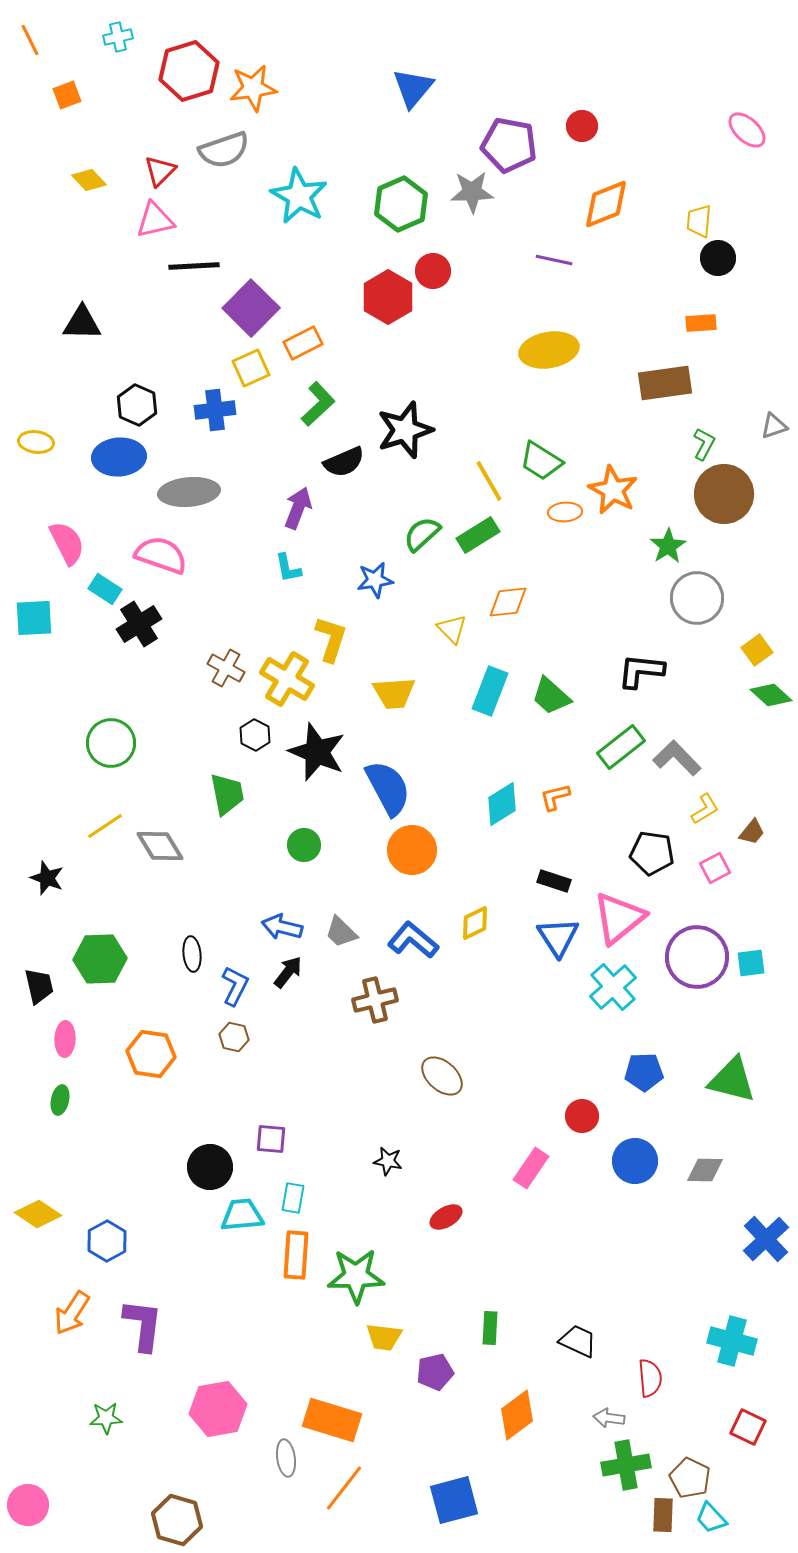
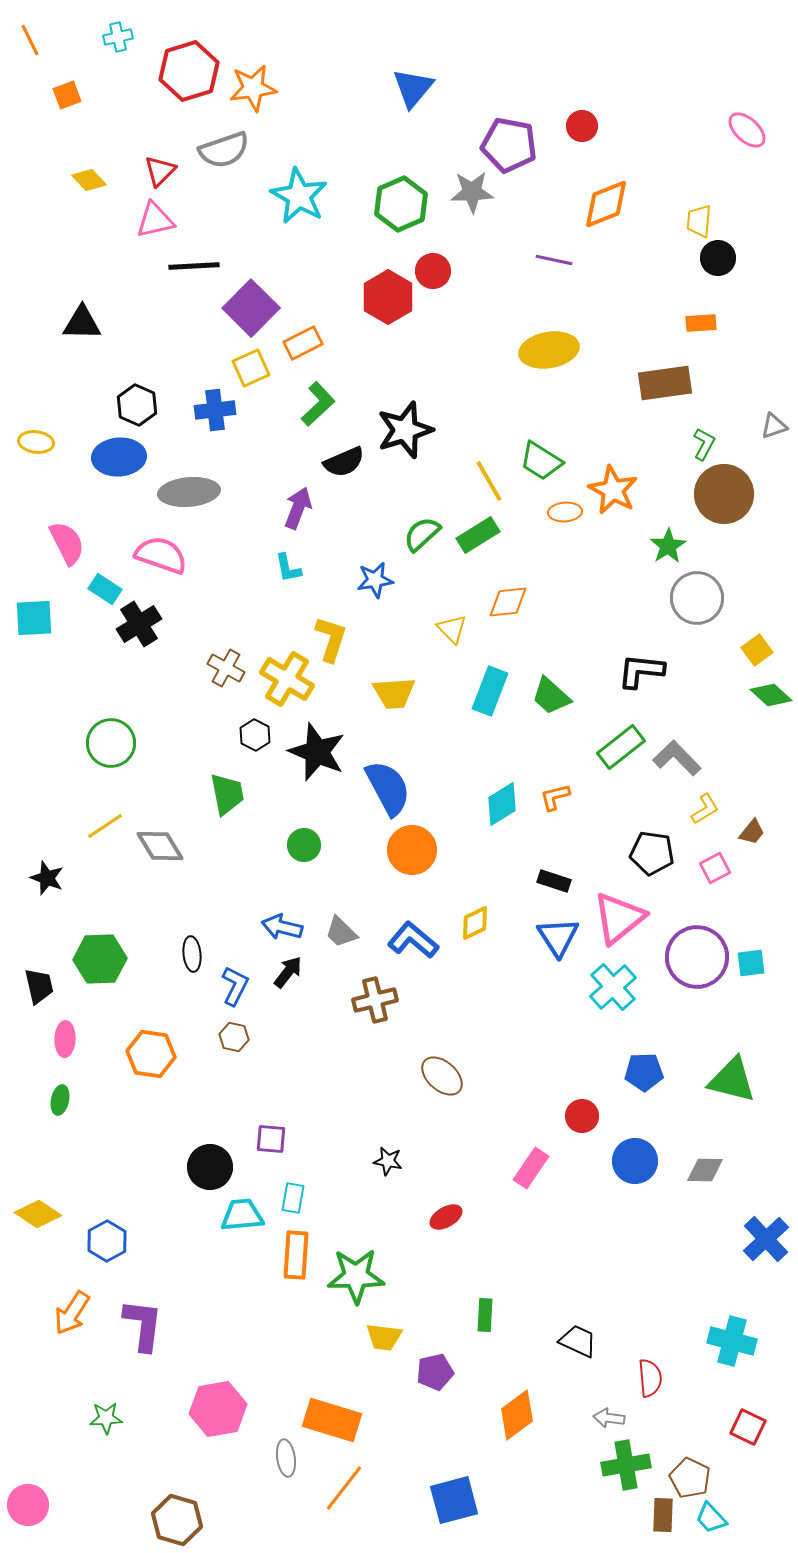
green rectangle at (490, 1328): moved 5 px left, 13 px up
